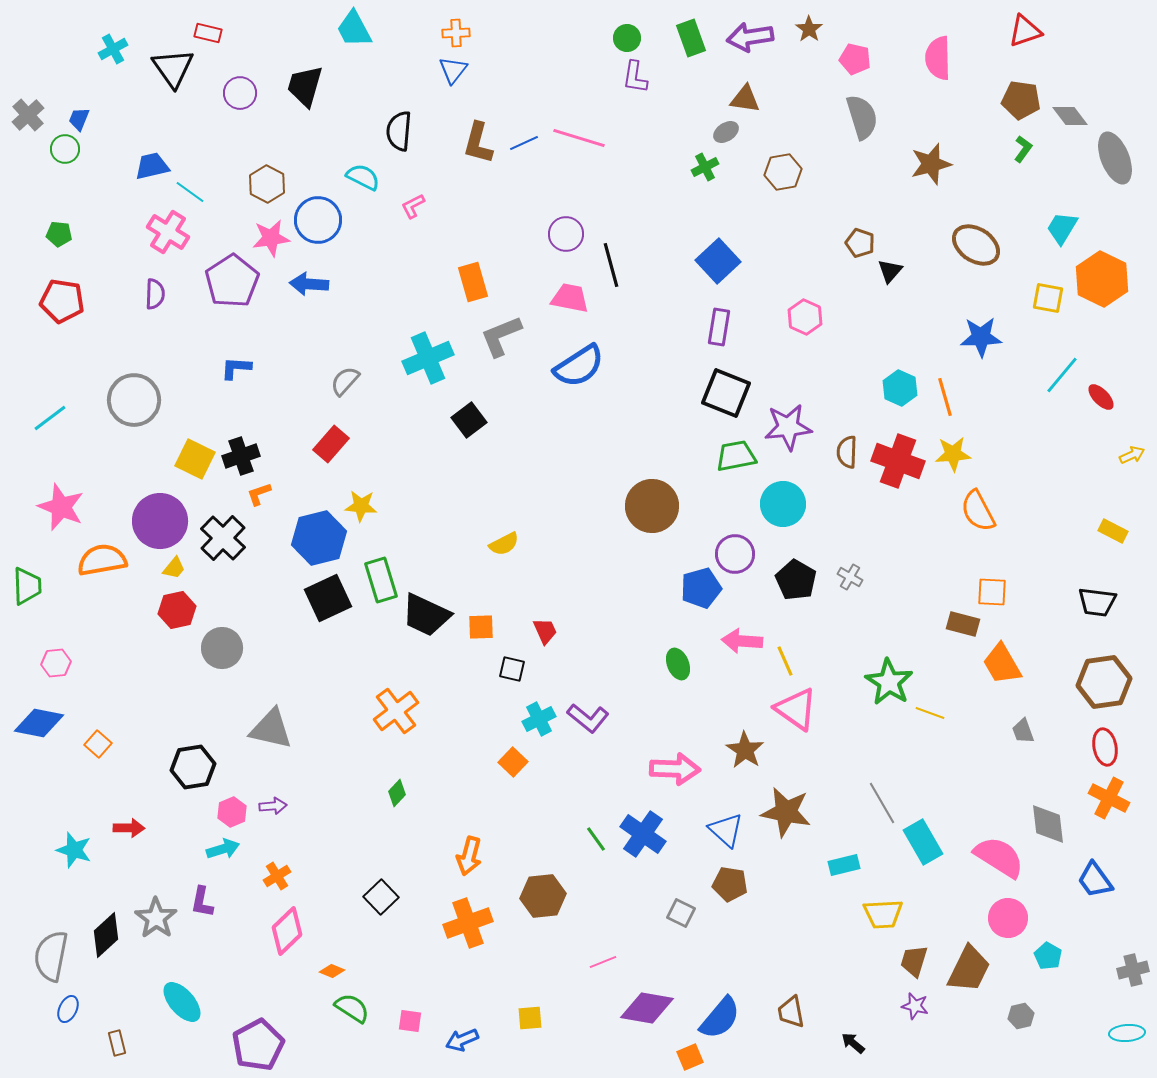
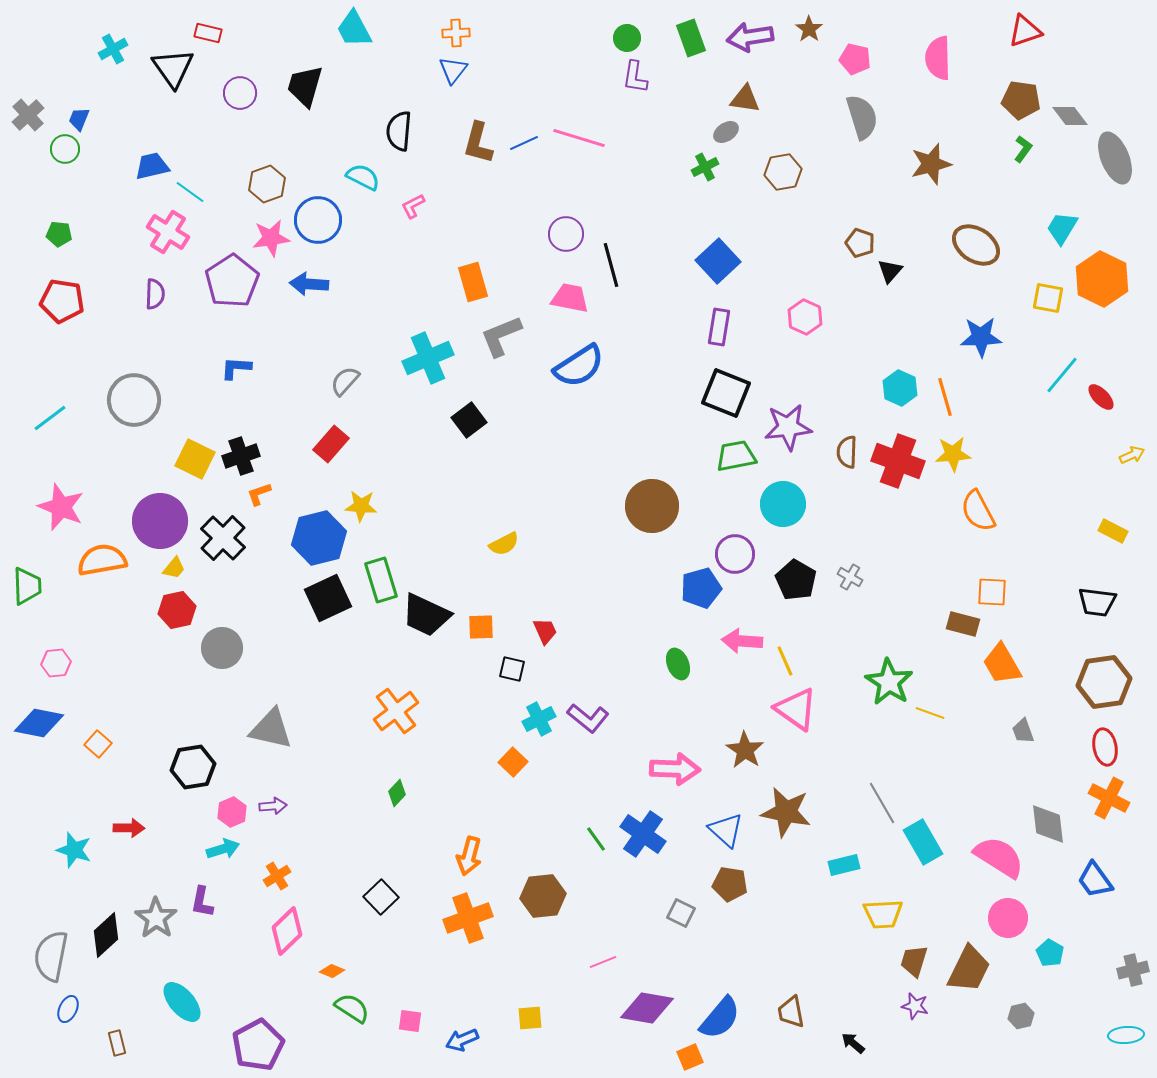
brown hexagon at (267, 184): rotated 12 degrees clockwise
orange cross at (468, 923): moved 5 px up
cyan pentagon at (1048, 956): moved 2 px right, 3 px up
cyan ellipse at (1127, 1033): moved 1 px left, 2 px down
